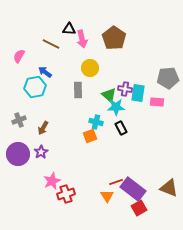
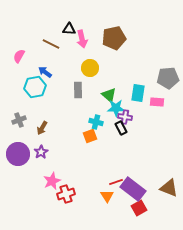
brown pentagon: rotated 25 degrees clockwise
purple cross: moved 28 px down
cyan star: moved 1 px down
brown arrow: moved 1 px left
